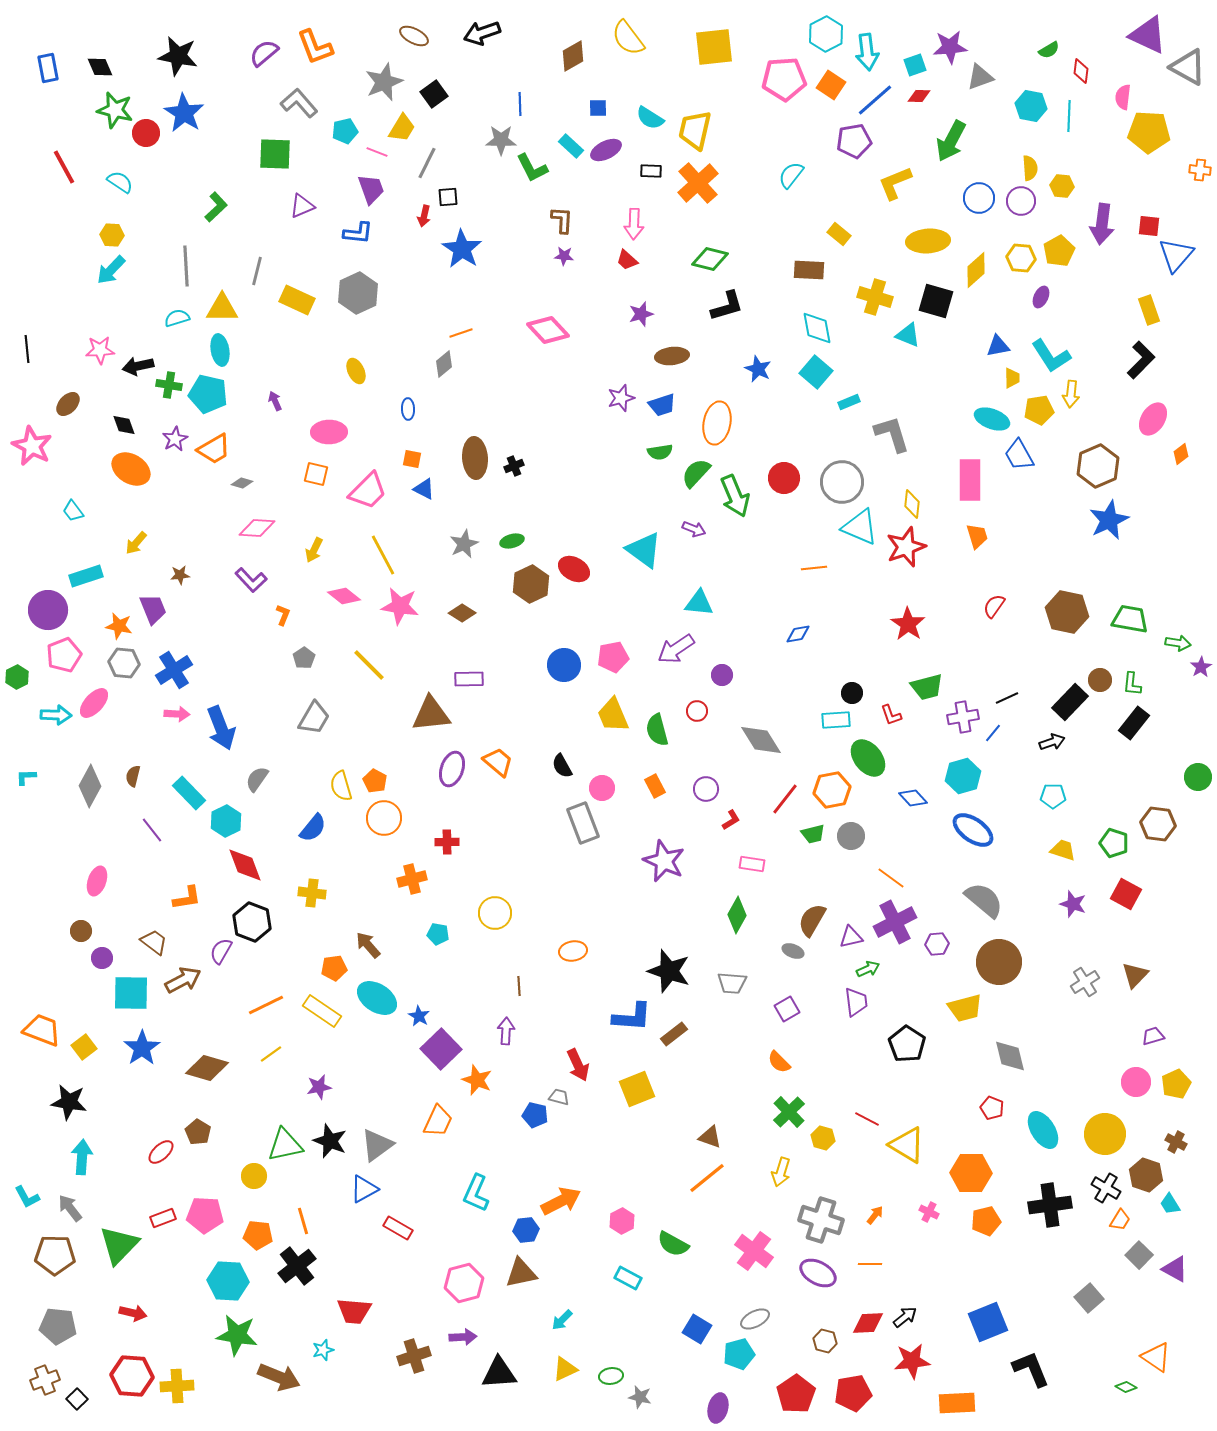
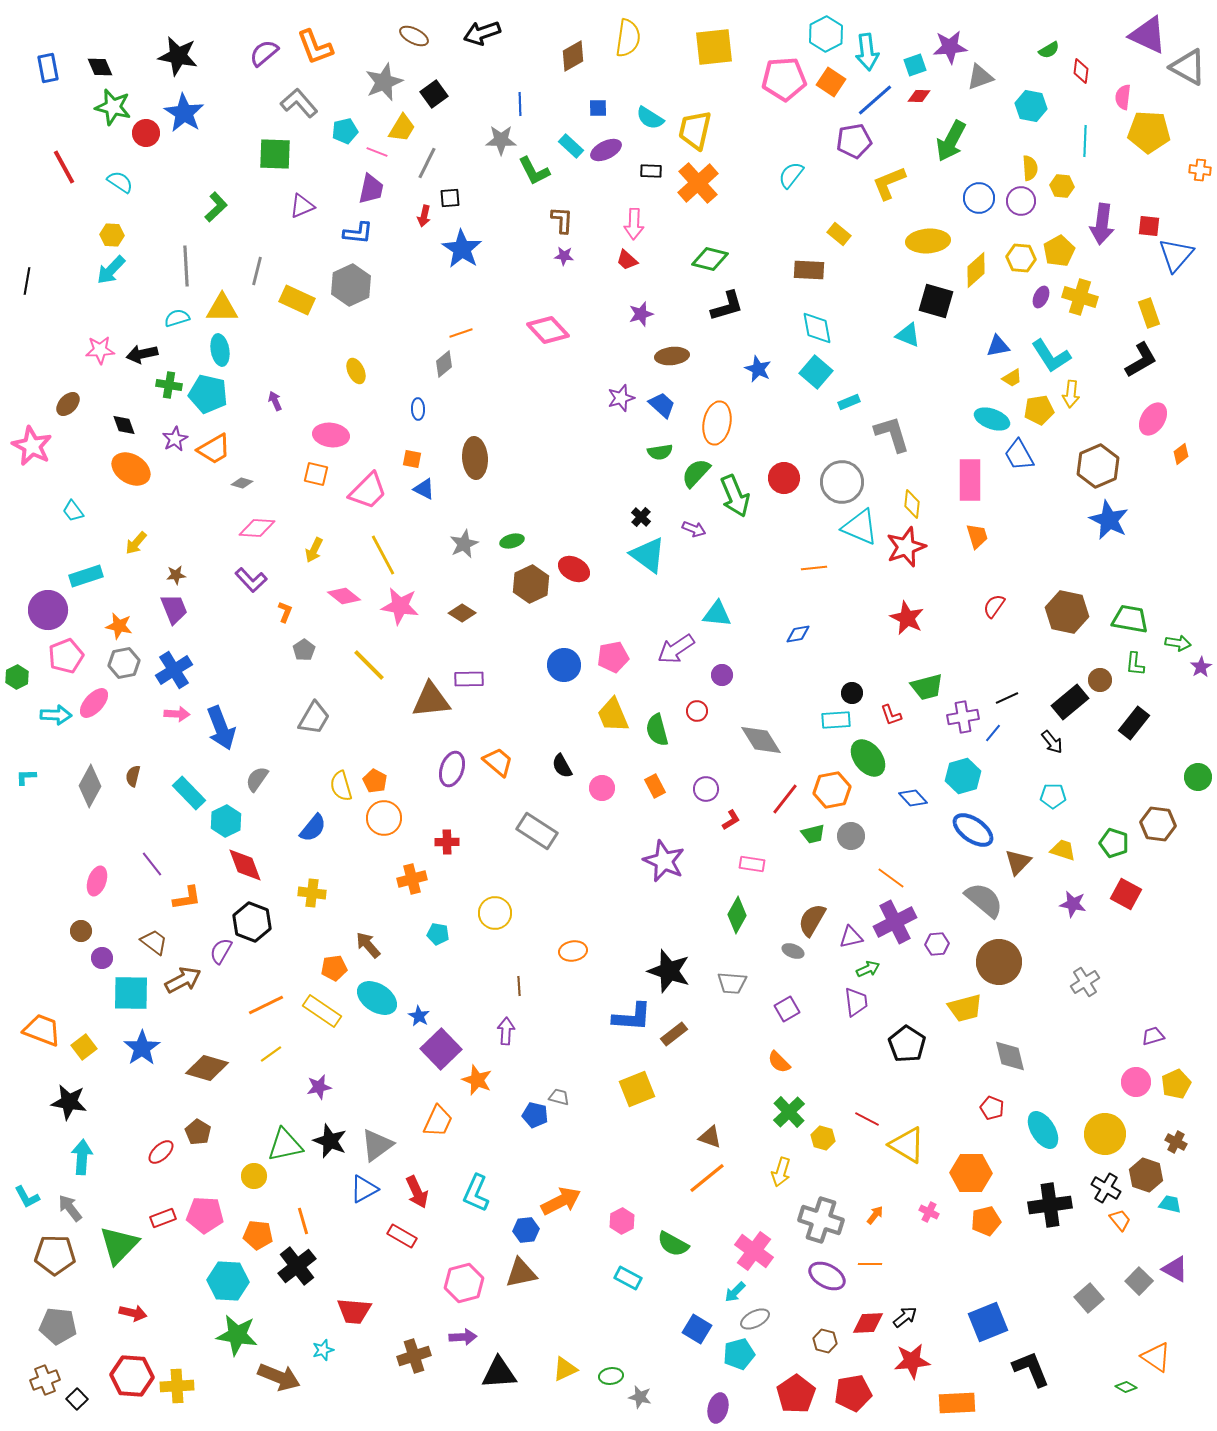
yellow semicircle at (628, 38): rotated 135 degrees counterclockwise
orange square at (831, 85): moved 3 px up
green star at (115, 110): moved 2 px left, 3 px up
cyan line at (1069, 116): moved 16 px right, 25 px down
green L-shape at (532, 168): moved 2 px right, 3 px down
yellow L-shape at (895, 183): moved 6 px left
purple trapezoid at (371, 189): rotated 32 degrees clockwise
black square at (448, 197): moved 2 px right, 1 px down
gray hexagon at (358, 293): moved 7 px left, 8 px up
yellow cross at (875, 297): moved 205 px right
yellow rectangle at (1149, 310): moved 3 px down
black line at (27, 349): moved 68 px up; rotated 16 degrees clockwise
black L-shape at (1141, 360): rotated 15 degrees clockwise
black arrow at (138, 366): moved 4 px right, 12 px up
yellow trapezoid at (1012, 378): rotated 60 degrees clockwise
blue trapezoid at (662, 405): rotated 120 degrees counterclockwise
blue ellipse at (408, 409): moved 10 px right
pink ellipse at (329, 432): moved 2 px right, 3 px down; rotated 8 degrees clockwise
black cross at (514, 466): moved 127 px right, 51 px down; rotated 24 degrees counterclockwise
blue star at (1109, 520): rotated 21 degrees counterclockwise
cyan triangle at (644, 550): moved 4 px right, 5 px down
brown star at (180, 575): moved 4 px left
cyan triangle at (699, 603): moved 18 px right, 11 px down
purple trapezoid at (153, 609): moved 21 px right
orange L-shape at (283, 615): moved 2 px right, 3 px up
red star at (908, 624): moved 1 px left, 6 px up; rotated 8 degrees counterclockwise
pink pentagon at (64, 655): moved 2 px right, 1 px down
gray pentagon at (304, 658): moved 8 px up
gray hexagon at (124, 663): rotated 16 degrees counterclockwise
green L-shape at (1132, 684): moved 3 px right, 20 px up
black rectangle at (1070, 702): rotated 6 degrees clockwise
brown triangle at (431, 714): moved 14 px up
black arrow at (1052, 742): rotated 70 degrees clockwise
gray rectangle at (583, 823): moved 46 px left, 8 px down; rotated 36 degrees counterclockwise
purple line at (152, 830): moved 34 px down
purple star at (1073, 904): rotated 8 degrees counterclockwise
brown triangle at (1135, 975): moved 117 px left, 113 px up
red arrow at (578, 1065): moved 161 px left, 127 px down
cyan trapezoid at (1170, 1204): rotated 135 degrees clockwise
orange trapezoid at (1120, 1220): rotated 70 degrees counterclockwise
red rectangle at (398, 1228): moved 4 px right, 8 px down
gray square at (1139, 1255): moved 26 px down
purple ellipse at (818, 1273): moved 9 px right, 3 px down
cyan arrow at (562, 1320): moved 173 px right, 28 px up
